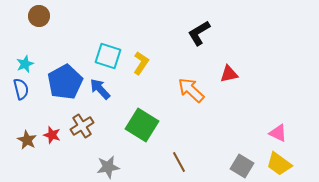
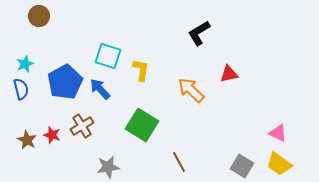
yellow L-shape: moved 7 px down; rotated 25 degrees counterclockwise
